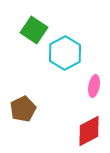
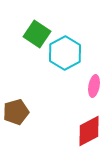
green square: moved 3 px right, 4 px down
brown pentagon: moved 7 px left, 3 px down; rotated 10 degrees clockwise
